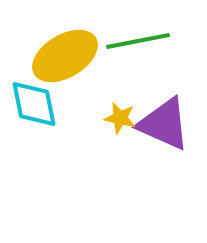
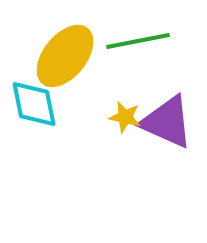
yellow ellipse: rotated 20 degrees counterclockwise
yellow star: moved 5 px right, 1 px up
purple triangle: moved 3 px right, 2 px up
